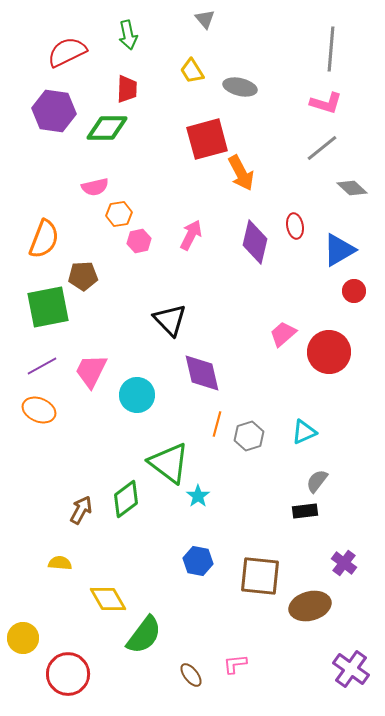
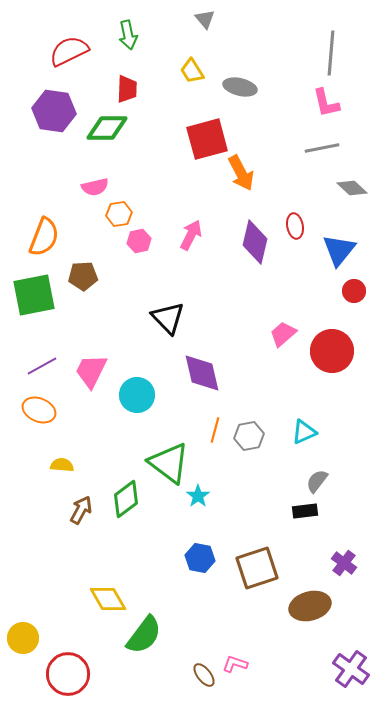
gray line at (331, 49): moved 4 px down
red semicircle at (67, 52): moved 2 px right, 1 px up
pink L-shape at (326, 103): rotated 60 degrees clockwise
gray line at (322, 148): rotated 28 degrees clockwise
orange semicircle at (44, 239): moved 2 px up
blue triangle at (339, 250): rotated 21 degrees counterclockwise
green square at (48, 307): moved 14 px left, 12 px up
black triangle at (170, 320): moved 2 px left, 2 px up
red circle at (329, 352): moved 3 px right, 1 px up
orange line at (217, 424): moved 2 px left, 6 px down
gray hexagon at (249, 436): rotated 8 degrees clockwise
blue hexagon at (198, 561): moved 2 px right, 3 px up
yellow semicircle at (60, 563): moved 2 px right, 98 px up
brown square at (260, 576): moved 3 px left, 8 px up; rotated 24 degrees counterclockwise
pink L-shape at (235, 664): rotated 25 degrees clockwise
brown ellipse at (191, 675): moved 13 px right
